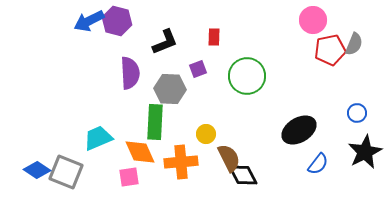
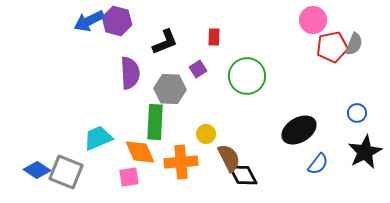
red pentagon: moved 2 px right, 3 px up
purple square: rotated 12 degrees counterclockwise
